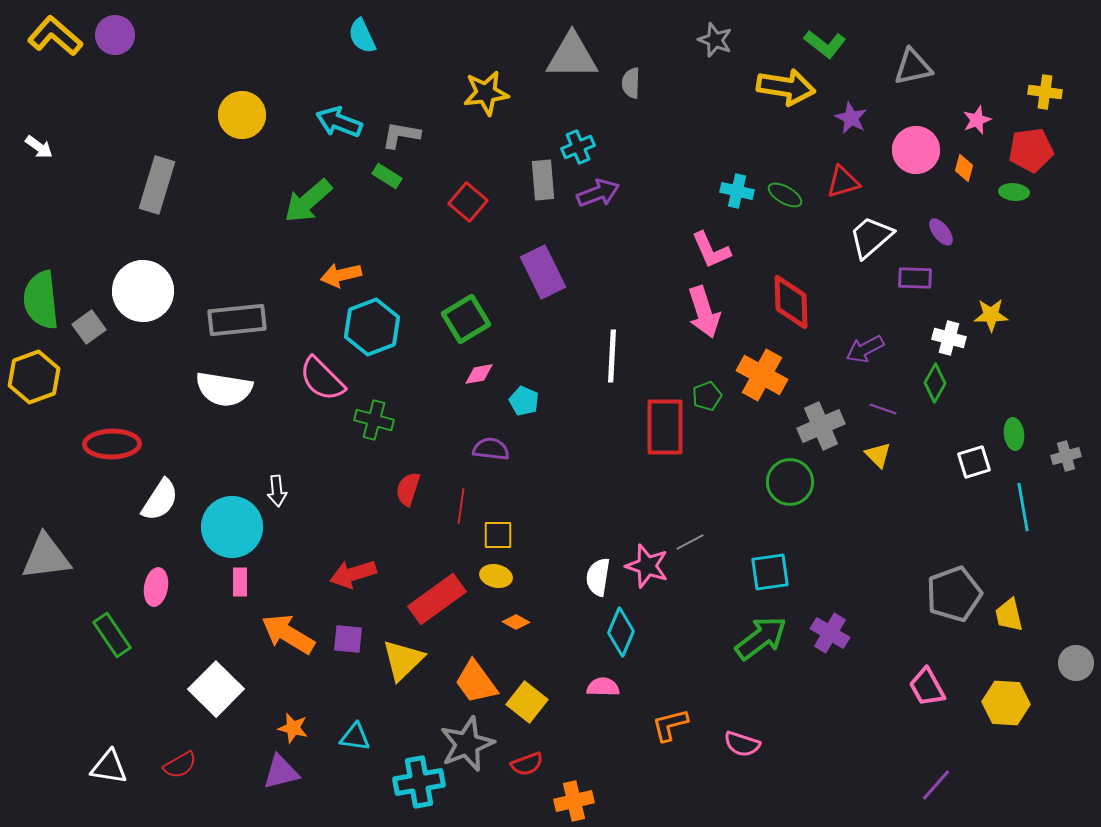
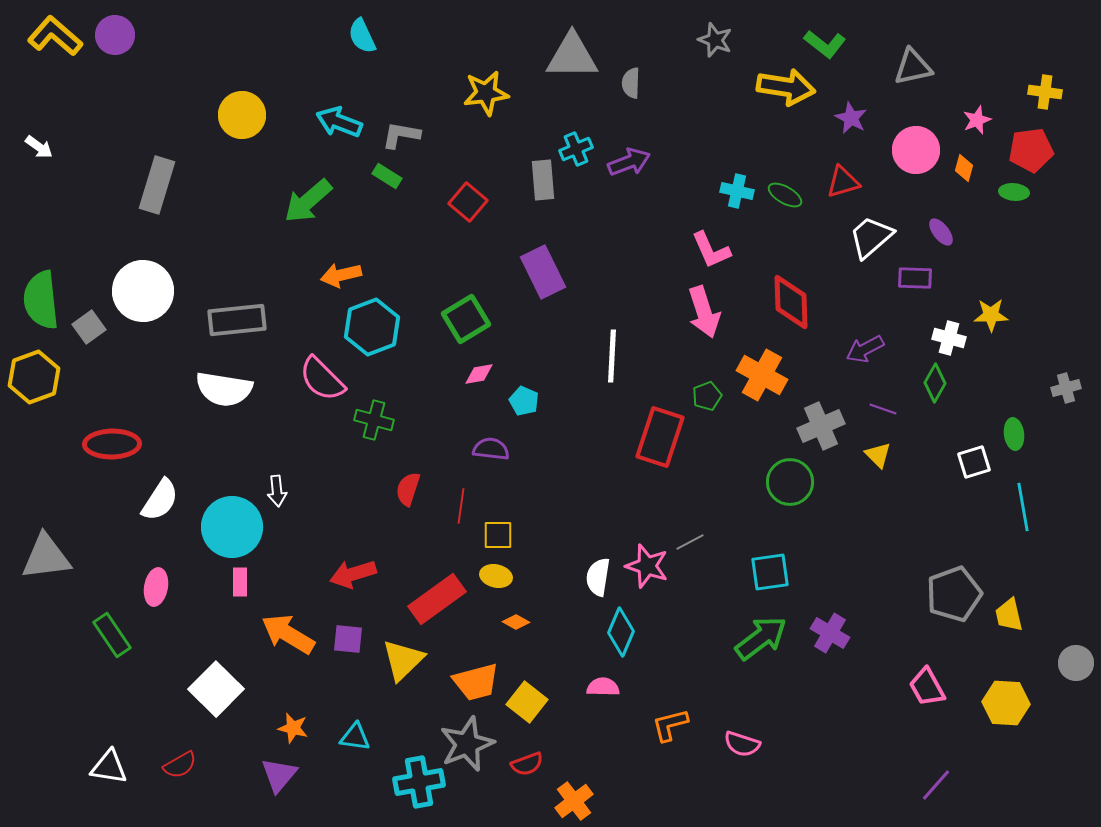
cyan cross at (578, 147): moved 2 px left, 2 px down
purple arrow at (598, 193): moved 31 px right, 31 px up
red rectangle at (665, 427): moved 5 px left, 10 px down; rotated 18 degrees clockwise
gray cross at (1066, 456): moved 68 px up
orange trapezoid at (476, 682): rotated 69 degrees counterclockwise
purple triangle at (281, 772): moved 2 px left, 3 px down; rotated 36 degrees counterclockwise
orange cross at (574, 801): rotated 24 degrees counterclockwise
